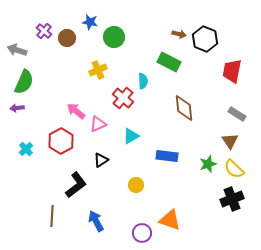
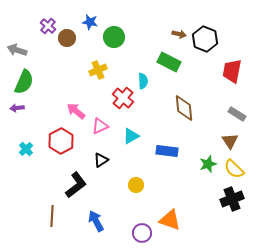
purple cross: moved 4 px right, 5 px up
pink triangle: moved 2 px right, 2 px down
blue rectangle: moved 5 px up
